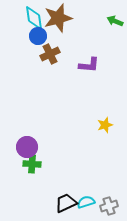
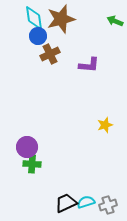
brown star: moved 3 px right, 1 px down
gray cross: moved 1 px left, 1 px up
